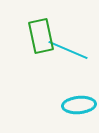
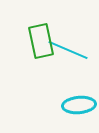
green rectangle: moved 5 px down
